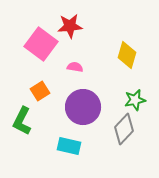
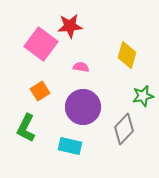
pink semicircle: moved 6 px right
green star: moved 8 px right, 4 px up
green L-shape: moved 4 px right, 7 px down
cyan rectangle: moved 1 px right
